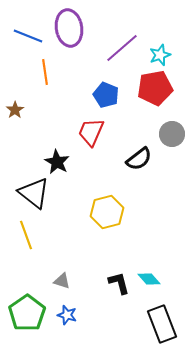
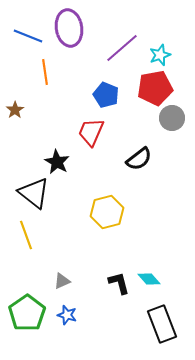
gray circle: moved 16 px up
gray triangle: rotated 42 degrees counterclockwise
